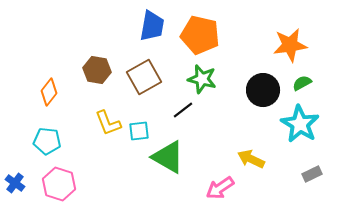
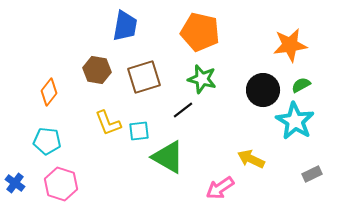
blue trapezoid: moved 27 px left
orange pentagon: moved 3 px up
brown square: rotated 12 degrees clockwise
green semicircle: moved 1 px left, 2 px down
cyan star: moved 5 px left, 3 px up
pink hexagon: moved 2 px right
